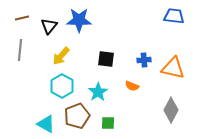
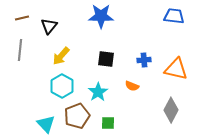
blue star: moved 22 px right, 4 px up
orange triangle: moved 3 px right, 1 px down
cyan triangle: rotated 18 degrees clockwise
